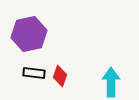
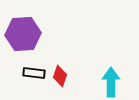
purple hexagon: moved 6 px left; rotated 8 degrees clockwise
